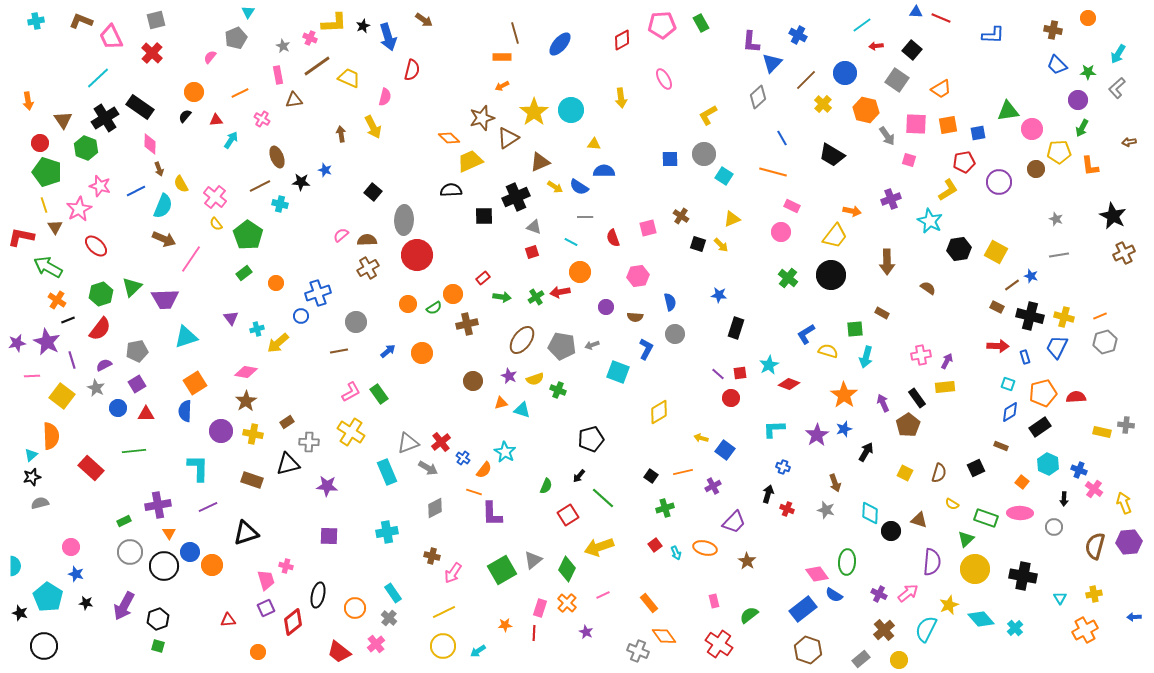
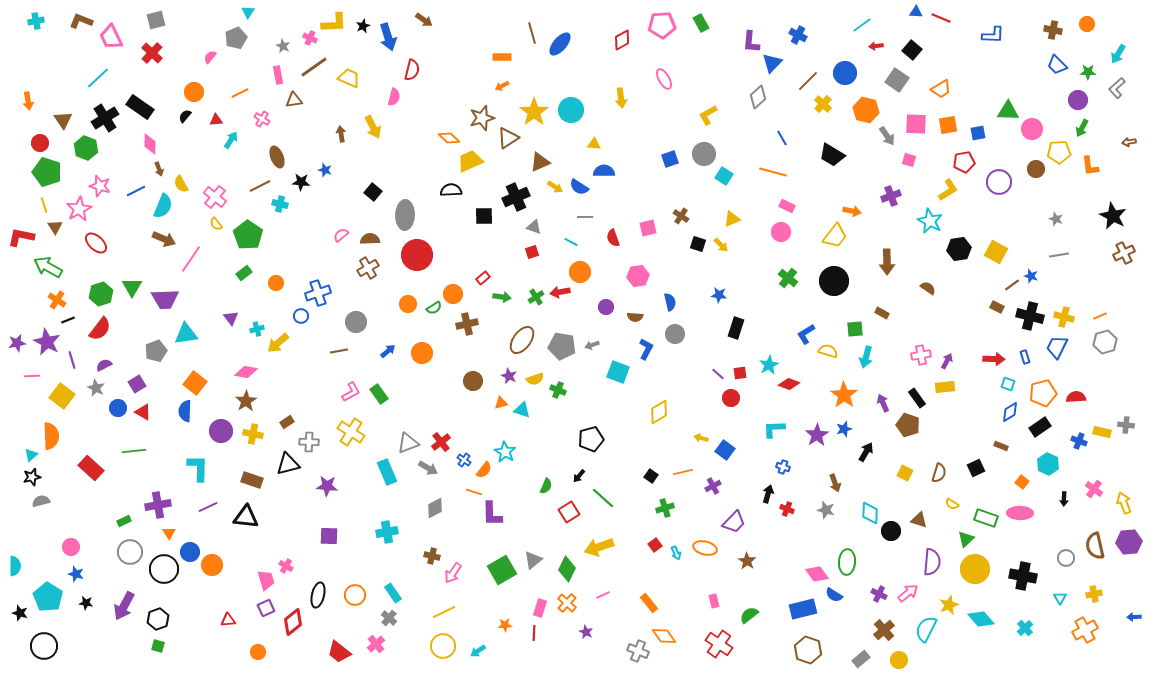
orange circle at (1088, 18): moved 1 px left, 6 px down
brown line at (515, 33): moved 17 px right
brown line at (317, 66): moved 3 px left, 1 px down
brown line at (806, 80): moved 2 px right, 1 px down
pink semicircle at (385, 97): moved 9 px right
green triangle at (1008, 111): rotated 10 degrees clockwise
blue square at (670, 159): rotated 18 degrees counterclockwise
purple cross at (891, 199): moved 3 px up
pink rectangle at (792, 206): moved 5 px left
gray ellipse at (404, 220): moved 1 px right, 5 px up
brown semicircle at (367, 240): moved 3 px right, 1 px up
red ellipse at (96, 246): moved 3 px up
black circle at (831, 275): moved 3 px right, 6 px down
green triangle at (132, 287): rotated 15 degrees counterclockwise
cyan triangle at (186, 337): moved 3 px up; rotated 10 degrees clockwise
red arrow at (998, 346): moved 4 px left, 13 px down
gray pentagon at (137, 351): moved 19 px right; rotated 10 degrees counterclockwise
orange square at (195, 383): rotated 20 degrees counterclockwise
red triangle at (146, 414): moved 3 px left, 2 px up; rotated 30 degrees clockwise
brown pentagon at (908, 425): rotated 20 degrees counterclockwise
blue cross at (463, 458): moved 1 px right, 2 px down
blue cross at (1079, 470): moved 29 px up
gray semicircle at (40, 503): moved 1 px right, 2 px up
red square at (568, 515): moved 1 px right, 3 px up
gray circle at (1054, 527): moved 12 px right, 31 px down
black triangle at (246, 533): moved 16 px up; rotated 24 degrees clockwise
brown semicircle at (1095, 546): rotated 28 degrees counterclockwise
black circle at (164, 566): moved 3 px down
pink cross at (286, 566): rotated 16 degrees clockwise
orange circle at (355, 608): moved 13 px up
blue rectangle at (803, 609): rotated 24 degrees clockwise
cyan cross at (1015, 628): moved 10 px right
